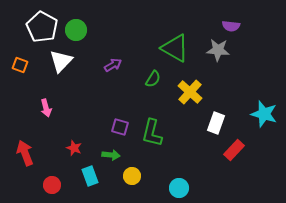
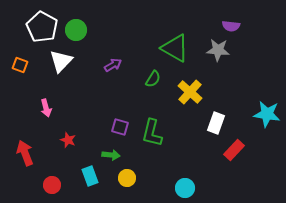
cyan star: moved 3 px right; rotated 8 degrees counterclockwise
red star: moved 6 px left, 8 px up
yellow circle: moved 5 px left, 2 px down
cyan circle: moved 6 px right
